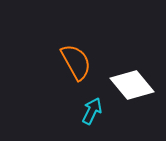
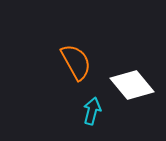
cyan arrow: rotated 12 degrees counterclockwise
